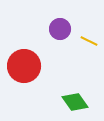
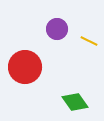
purple circle: moved 3 px left
red circle: moved 1 px right, 1 px down
